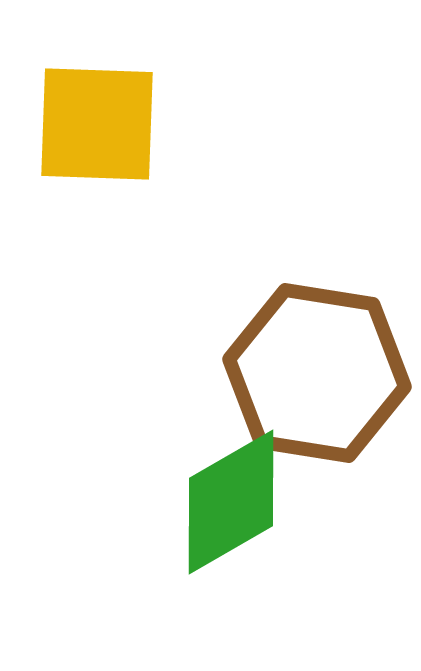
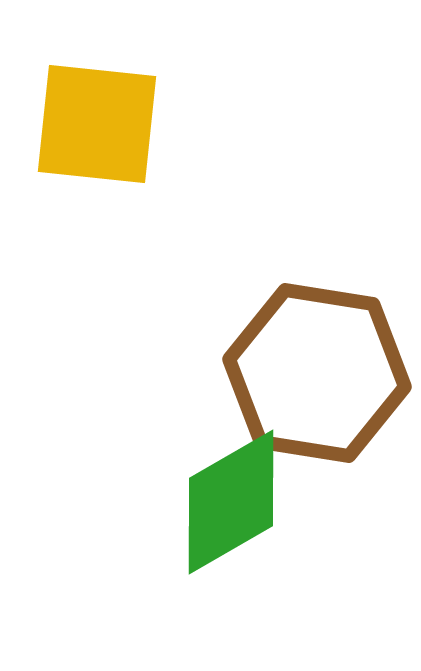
yellow square: rotated 4 degrees clockwise
